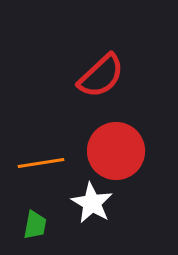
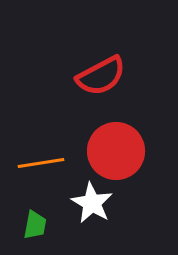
red semicircle: rotated 15 degrees clockwise
